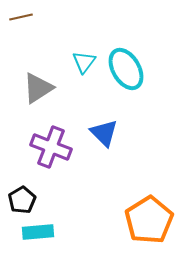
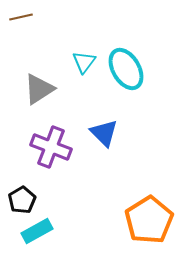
gray triangle: moved 1 px right, 1 px down
cyan rectangle: moved 1 px left, 1 px up; rotated 24 degrees counterclockwise
